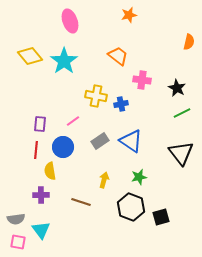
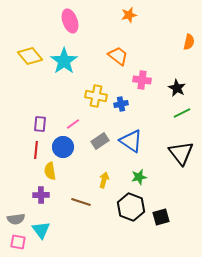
pink line: moved 3 px down
